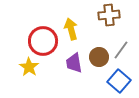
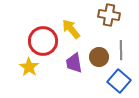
brown cross: rotated 15 degrees clockwise
yellow arrow: rotated 25 degrees counterclockwise
gray line: rotated 36 degrees counterclockwise
